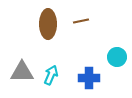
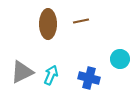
cyan circle: moved 3 px right, 2 px down
gray triangle: rotated 25 degrees counterclockwise
blue cross: rotated 15 degrees clockwise
